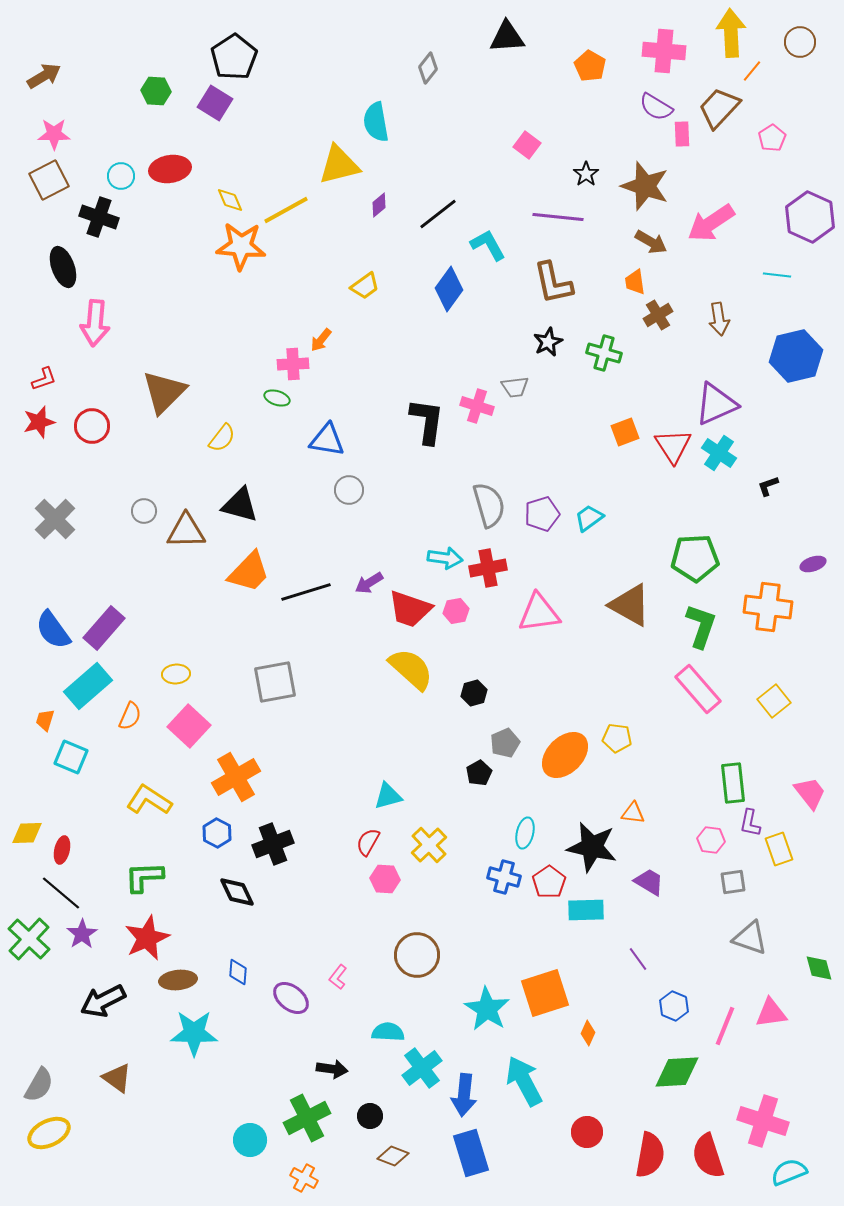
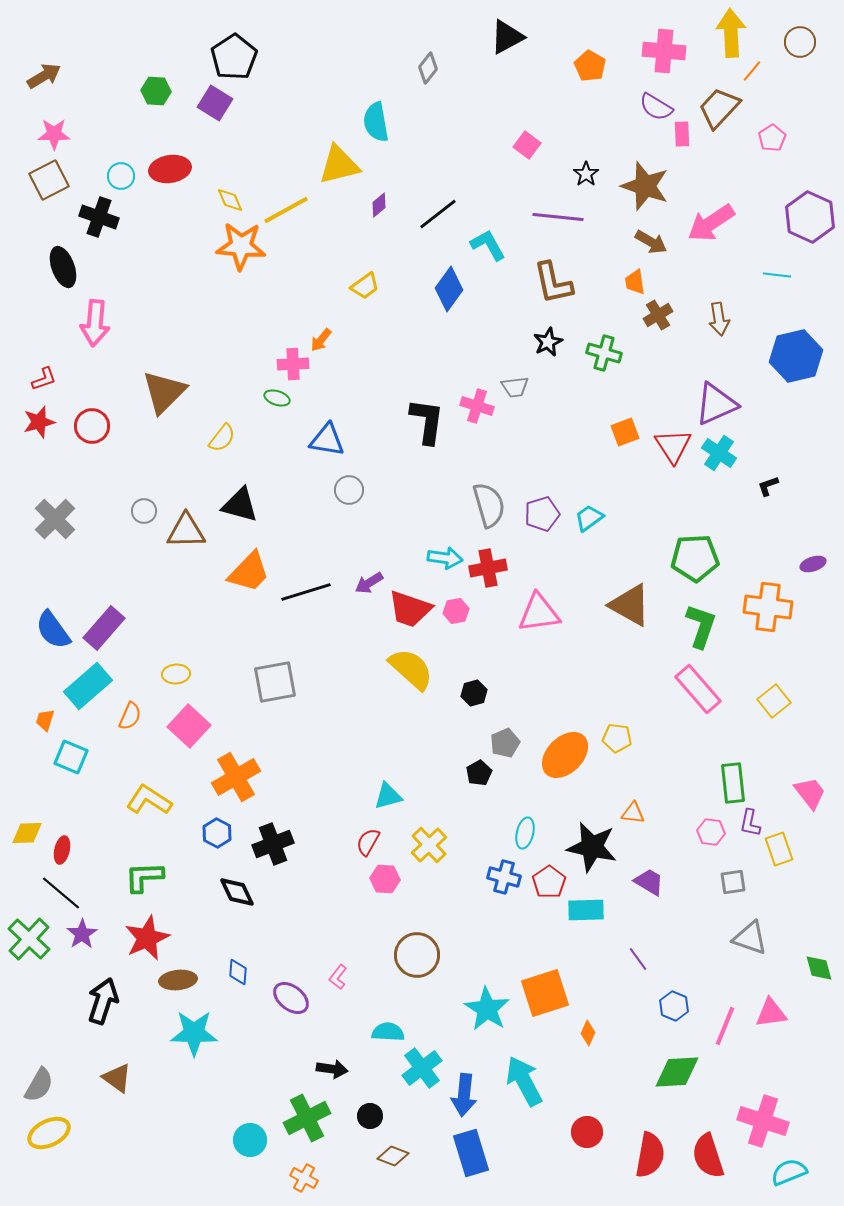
black triangle at (507, 37): rotated 24 degrees counterclockwise
pink hexagon at (711, 840): moved 8 px up
black arrow at (103, 1001): rotated 135 degrees clockwise
